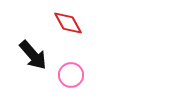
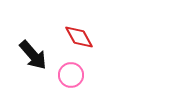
red diamond: moved 11 px right, 14 px down
